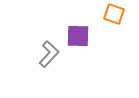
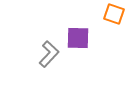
purple square: moved 2 px down
